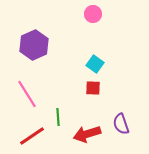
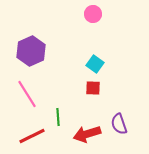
purple hexagon: moved 3 px left, 6 px down
purple semicircle: moved 2 px left
red line: rotated 8 degrees clockwise
